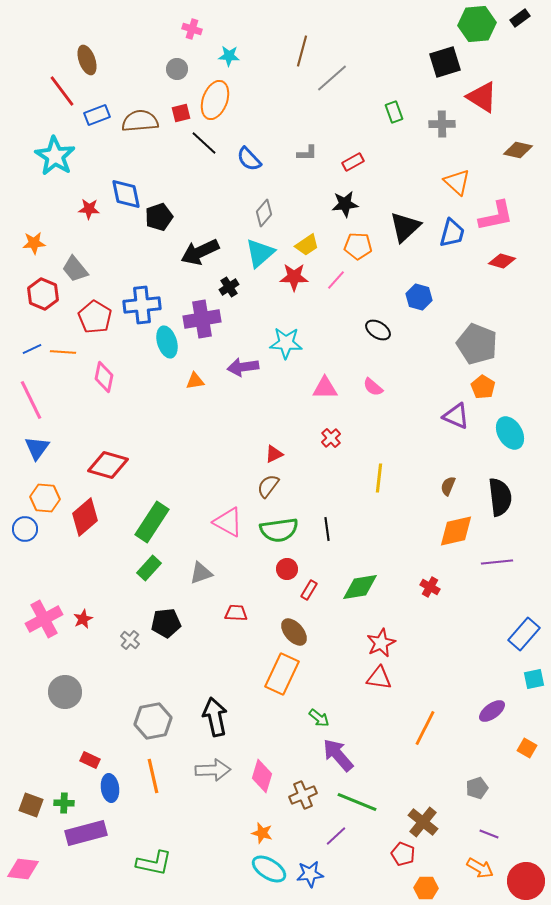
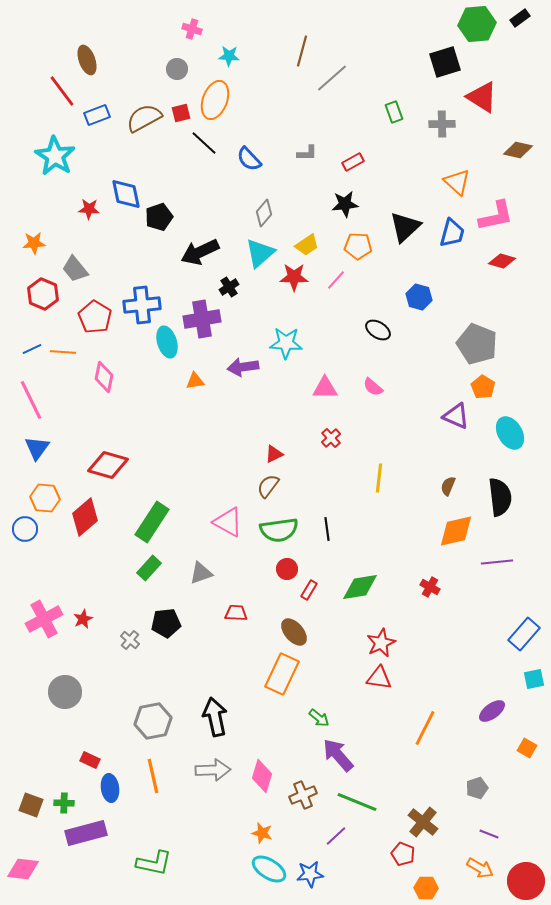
brown semicircle at (140, 121): moved 4 px right, 3 px up; rotated 24 degrees counterclockwise
